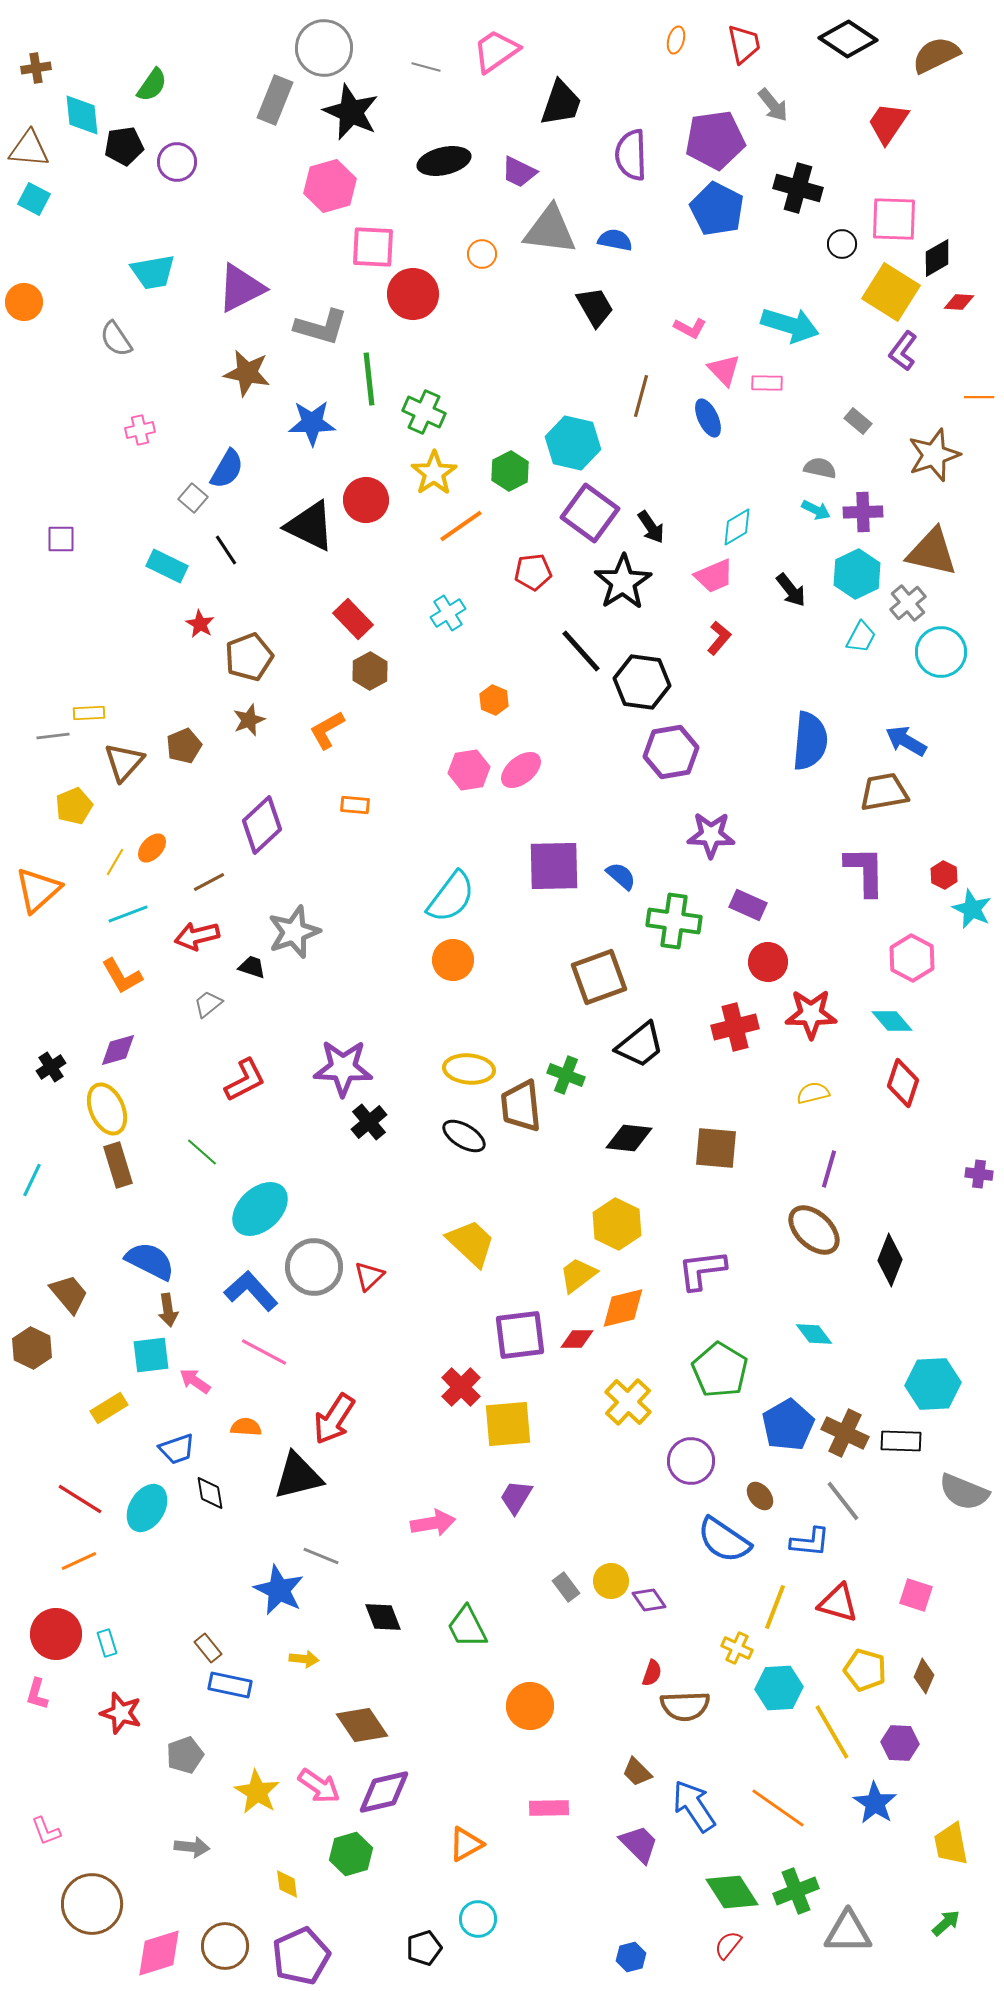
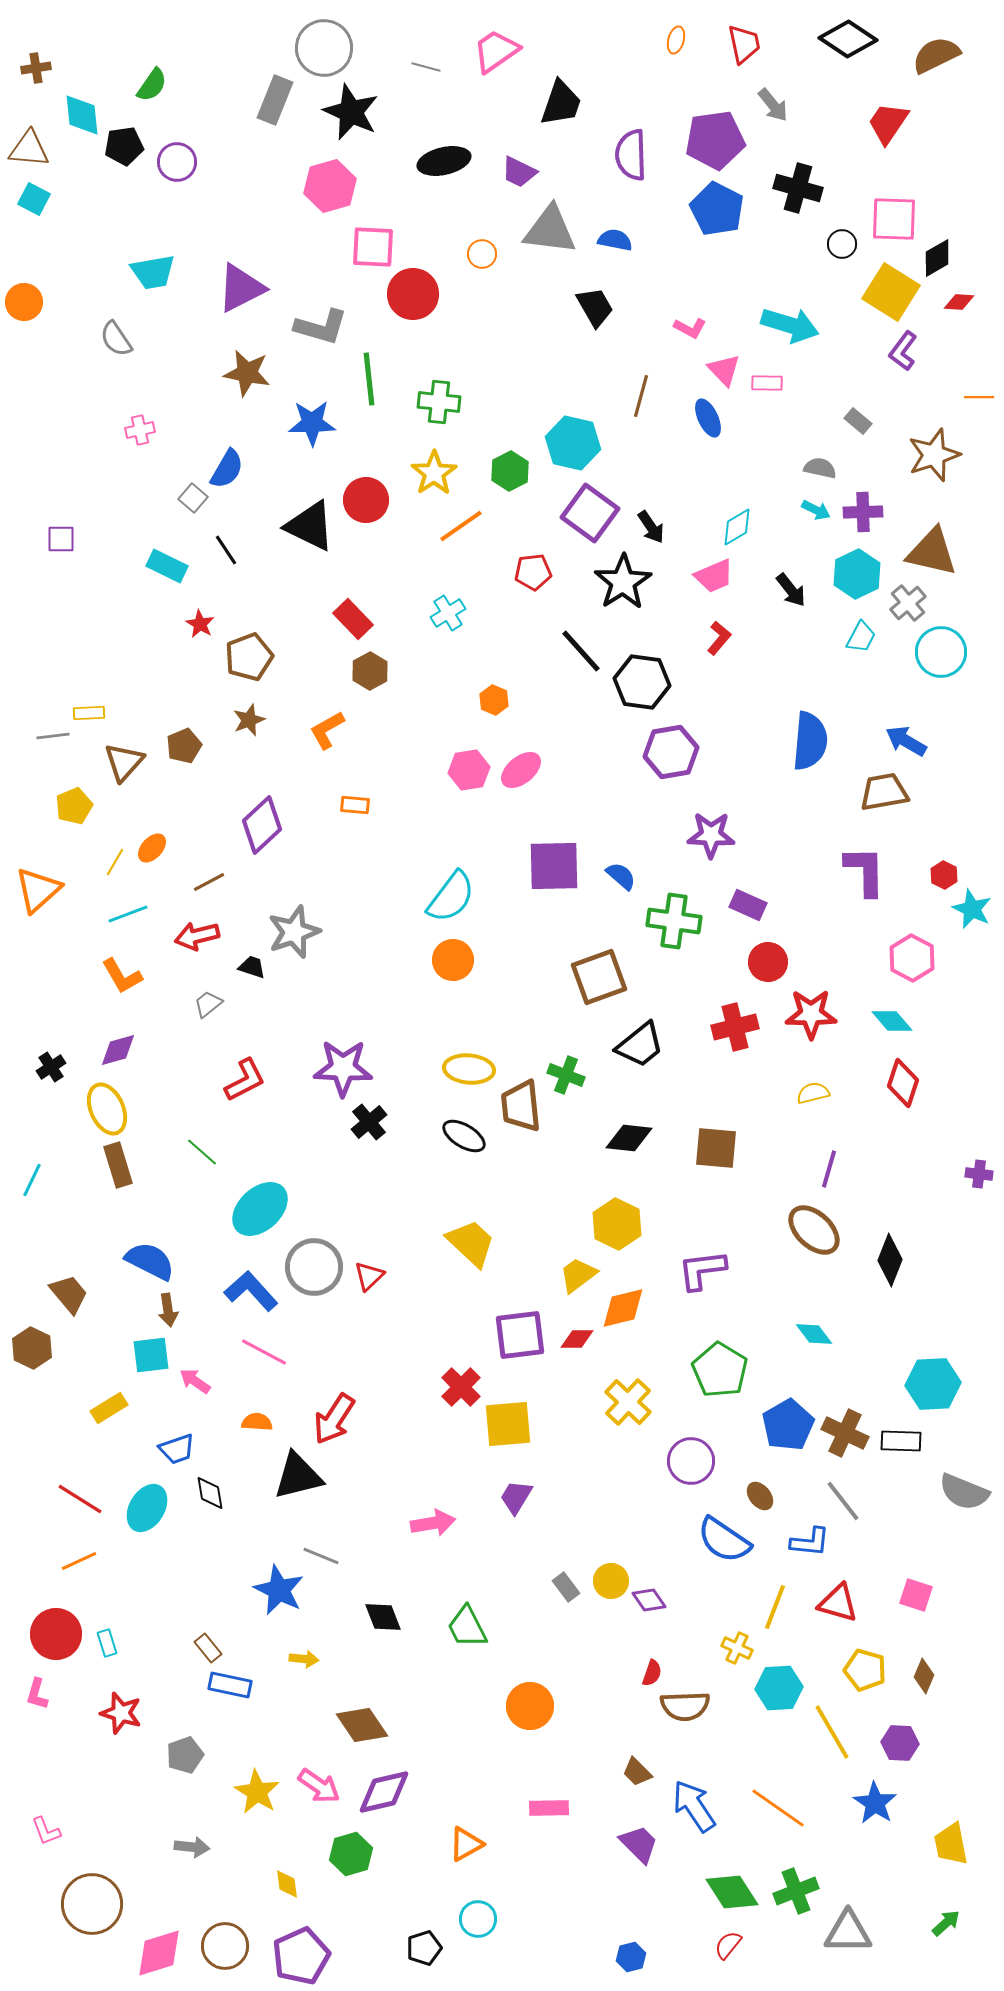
green cross at (424, 412): moved 15 px right, 10 px up; rotated 18 degrees counterclockwise
orange semicircle at (246, 1427): moved 11 px right, 5 px up
